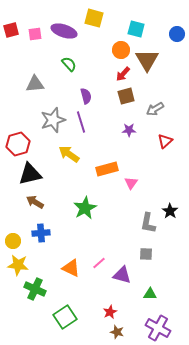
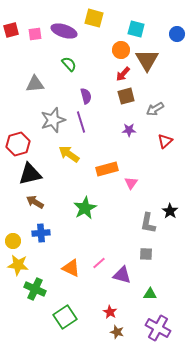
red star: rotated 16 degrees counterclockwise
